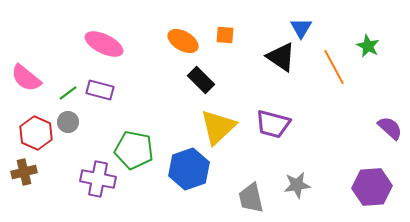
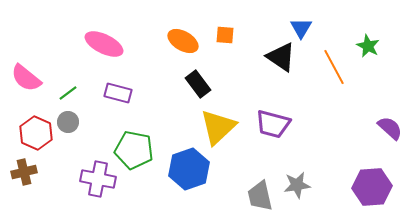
black rectangle: moved 3 px left, 4 px down; rotated 8 degrees clockwise
purple rectangle: moved 18 px right, 3 px down
gray trapezoid: moved 9 px right, 2 px up
